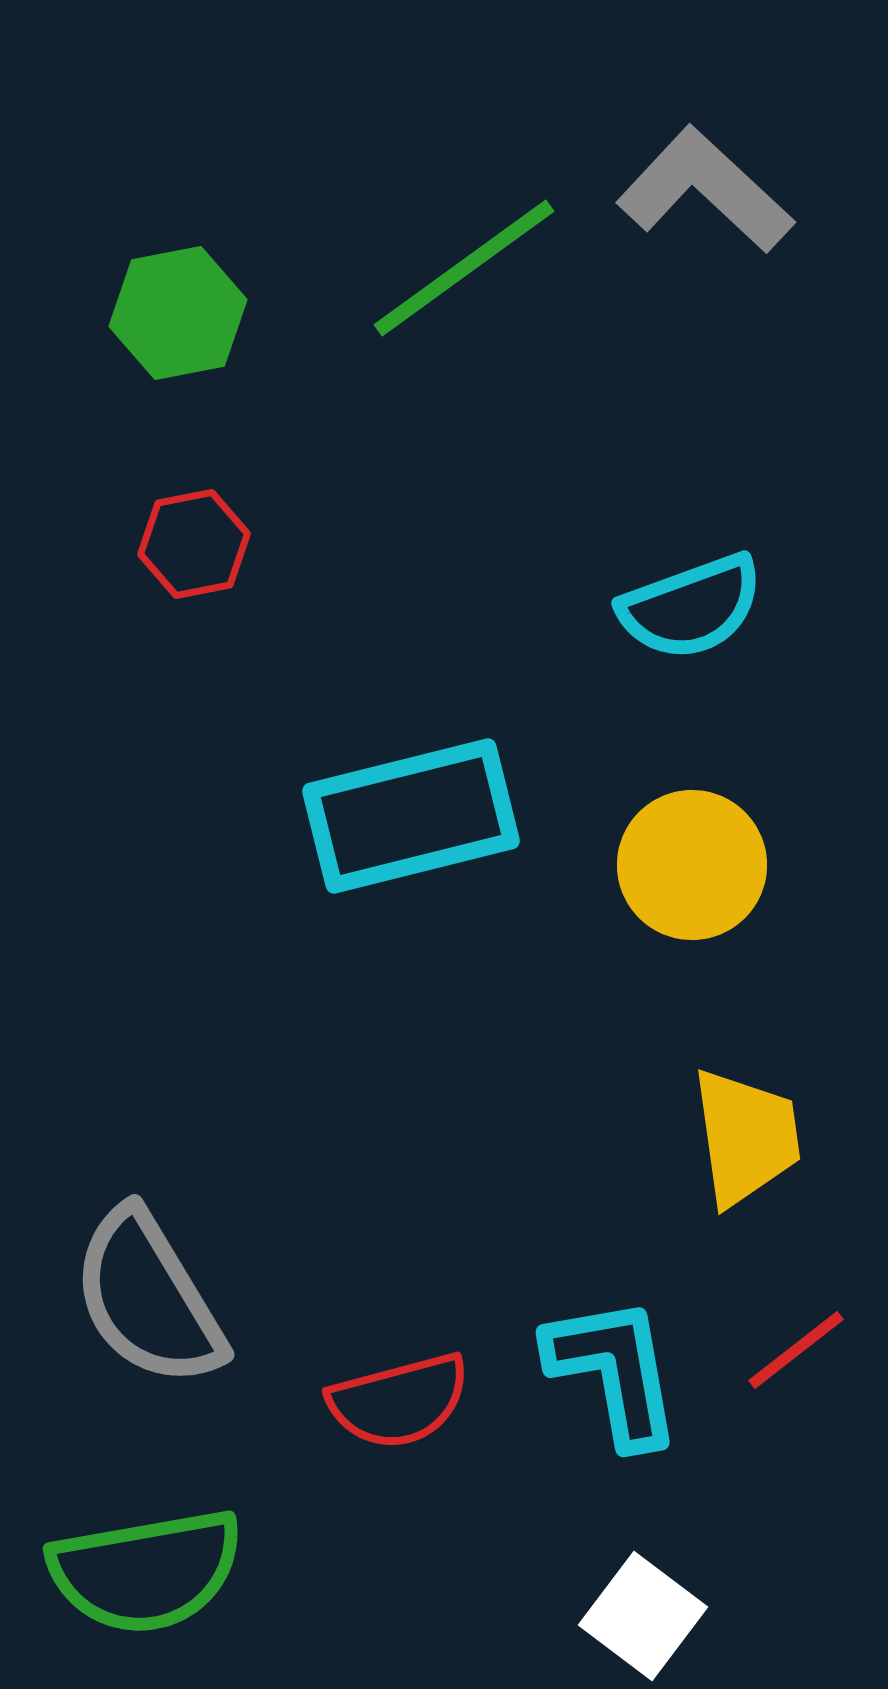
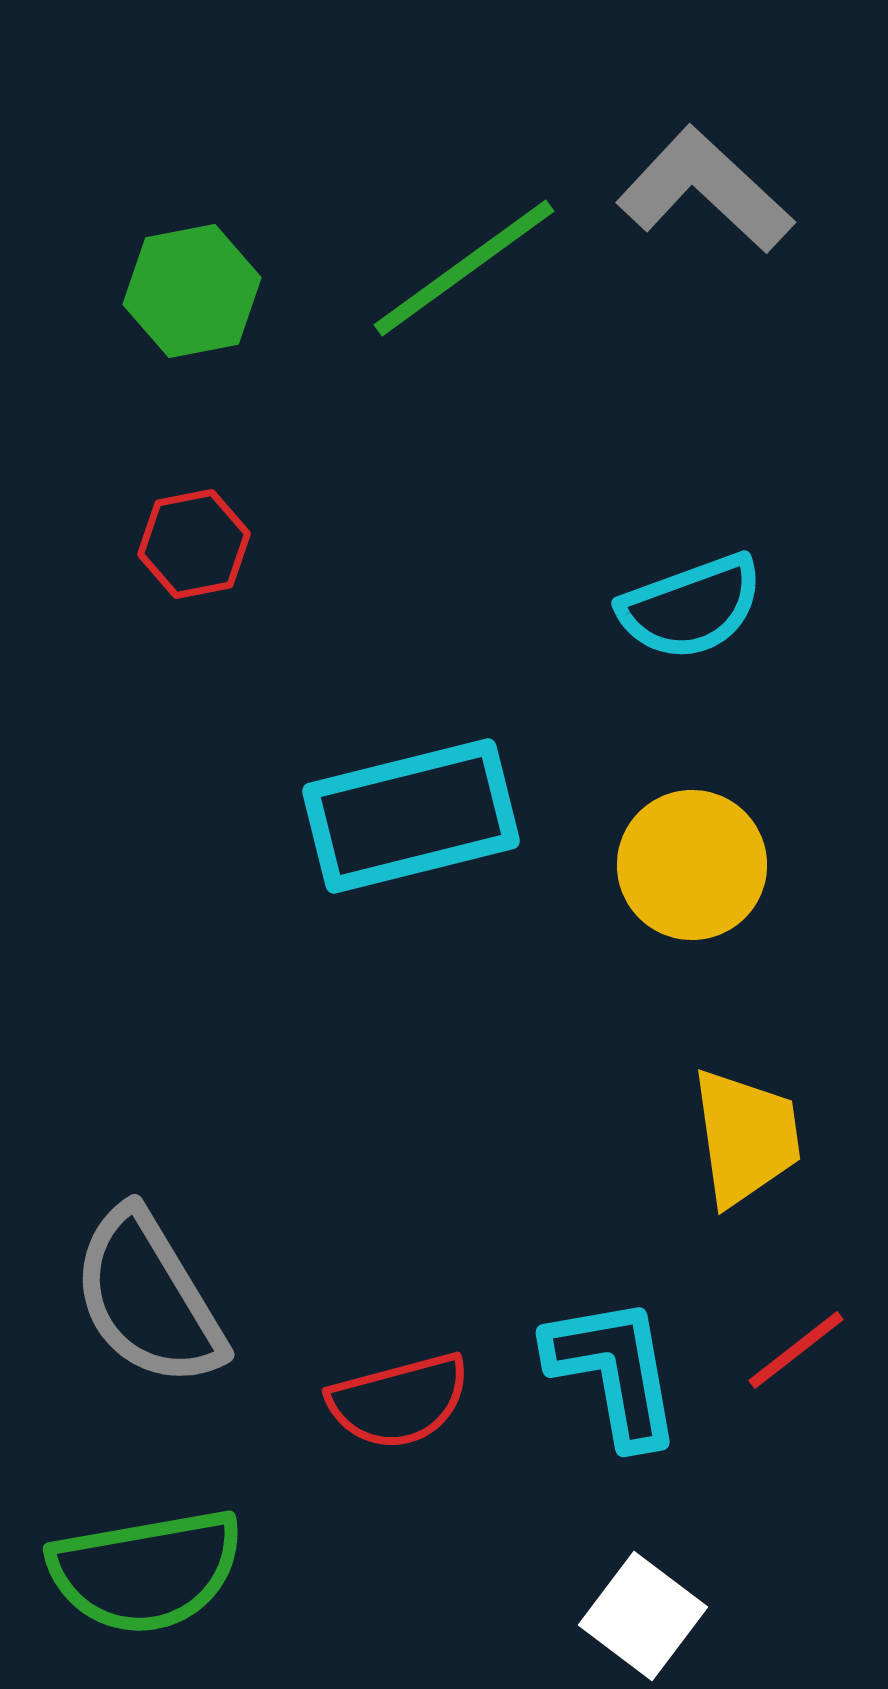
green hexagon: moved 14 px right, 22 px up
